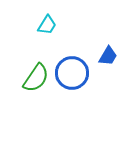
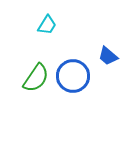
blue trapezoid: rotated 100 degrees clockwise
blue circle: moved 1 px right, 3 px down
